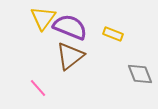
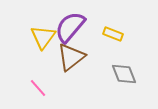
yellow triangle: moved 19 px down
purple semicircle: rotated 72 degrees counterclockwise
brown triangle: moved 1 px right, 1 px down
gray diamond: moved 16 px left
